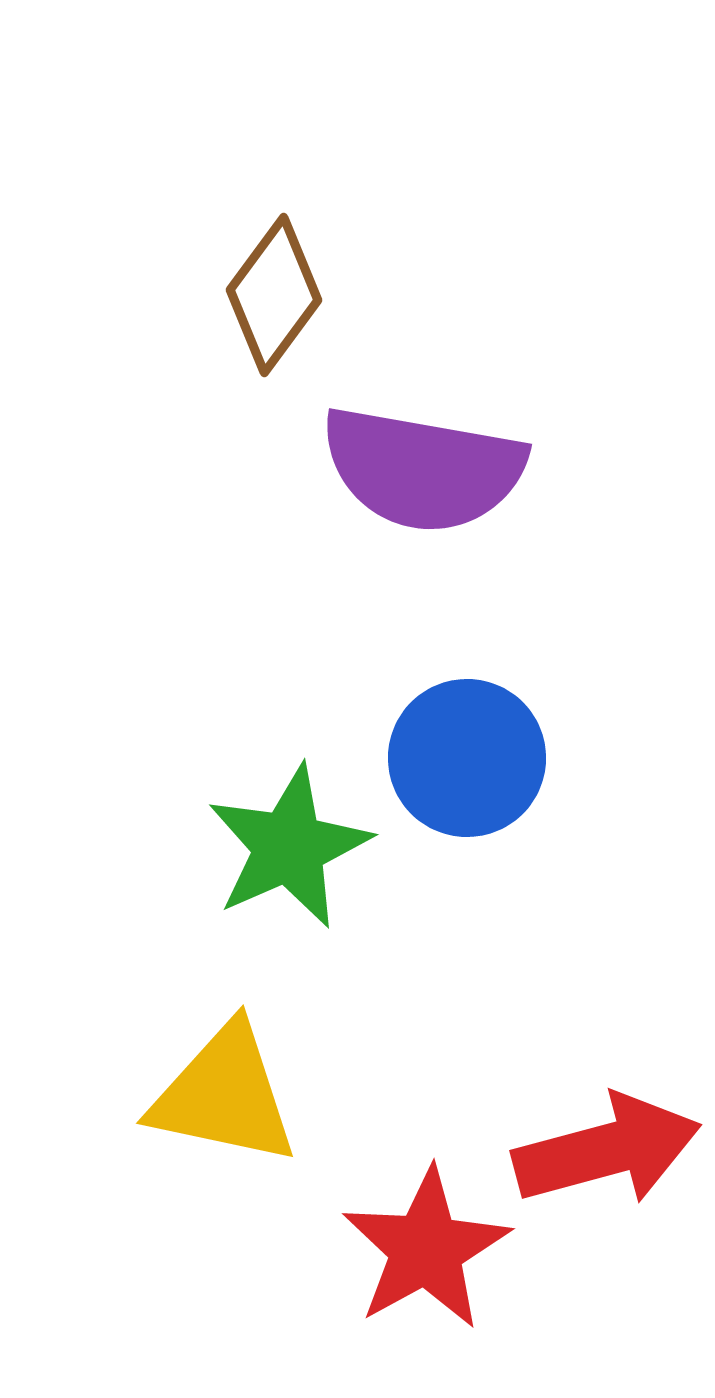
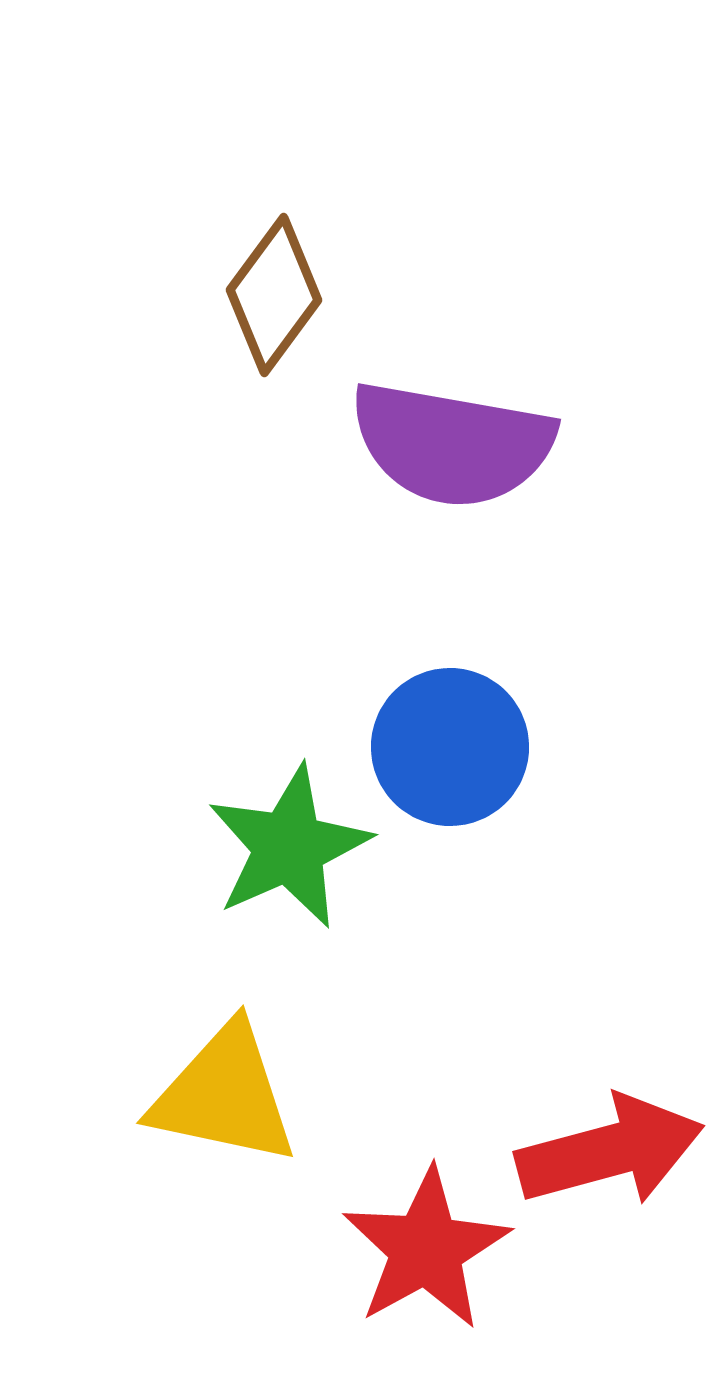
purple semicircle: moved 29 px right, 25 px up
blue circle: moved 17 px left, 11 px up
red arrow: moved 3 px right, 1 px down
